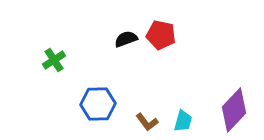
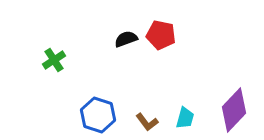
blue hexagon: moved 11 px down; rotated 20 degrees clockwise
cyan trapezoid: moved 2 px right, 3 px up
